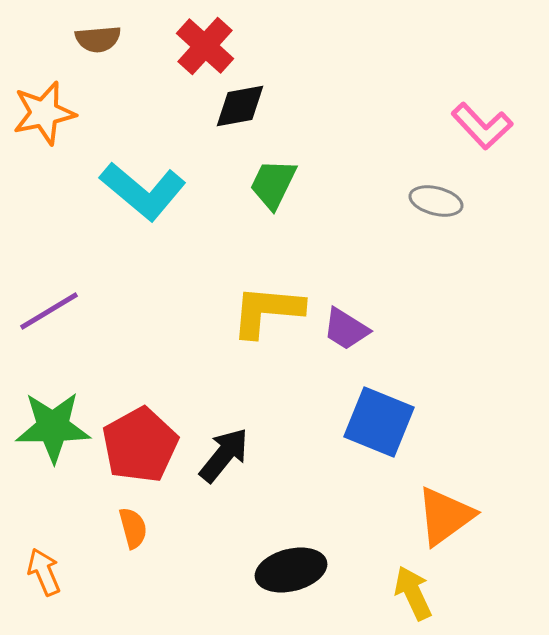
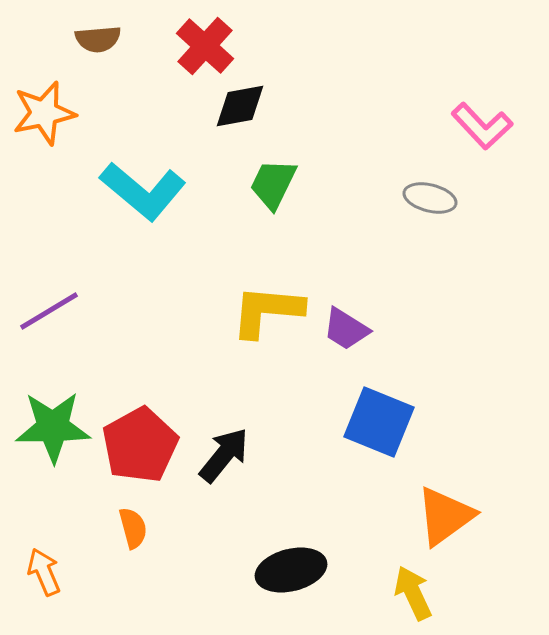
gray ellipse: moved 6 px left, 3 px up
